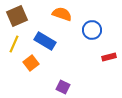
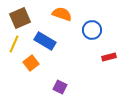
brown square: moved 3 px right, 2 px down
purple square: moved 3 px left
